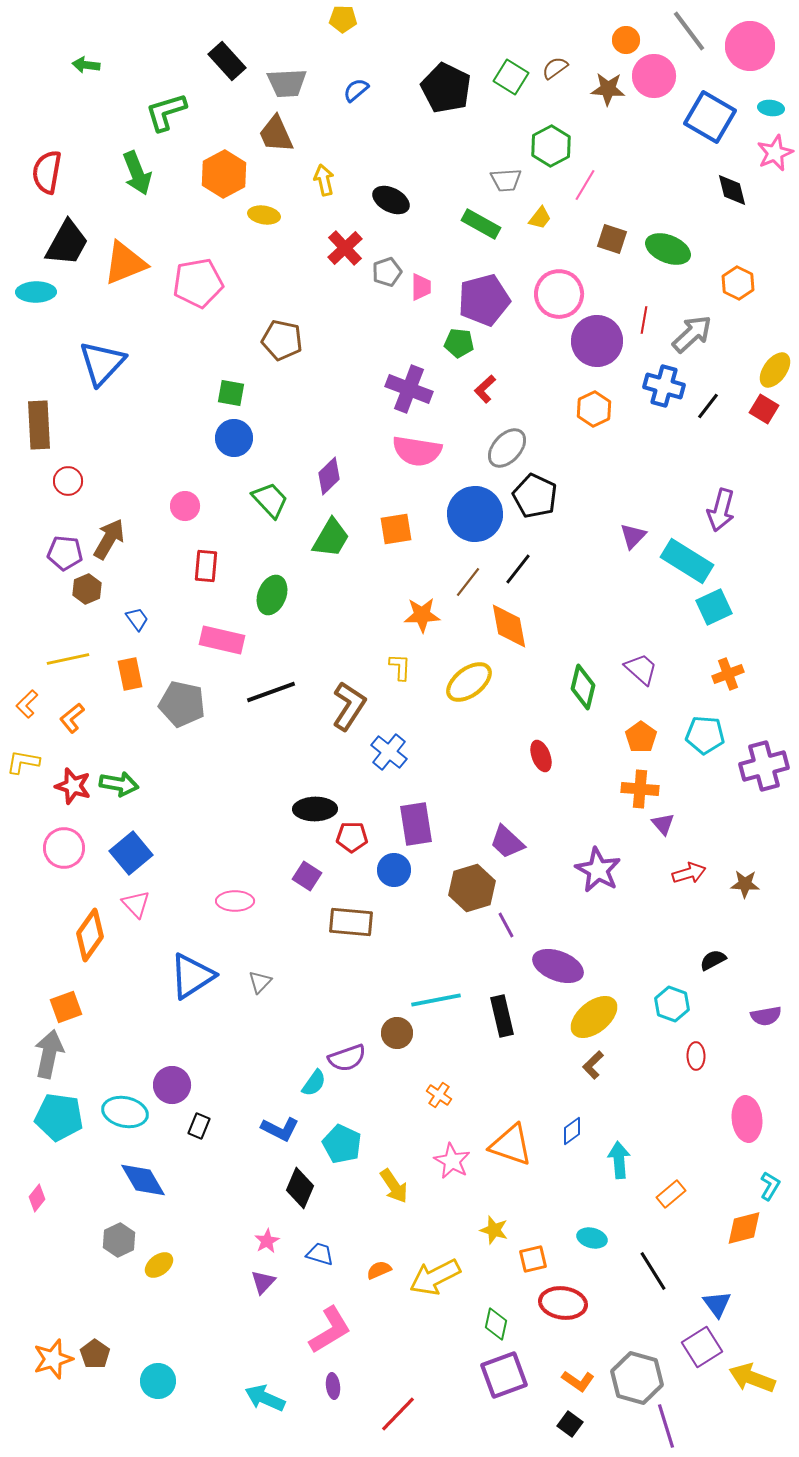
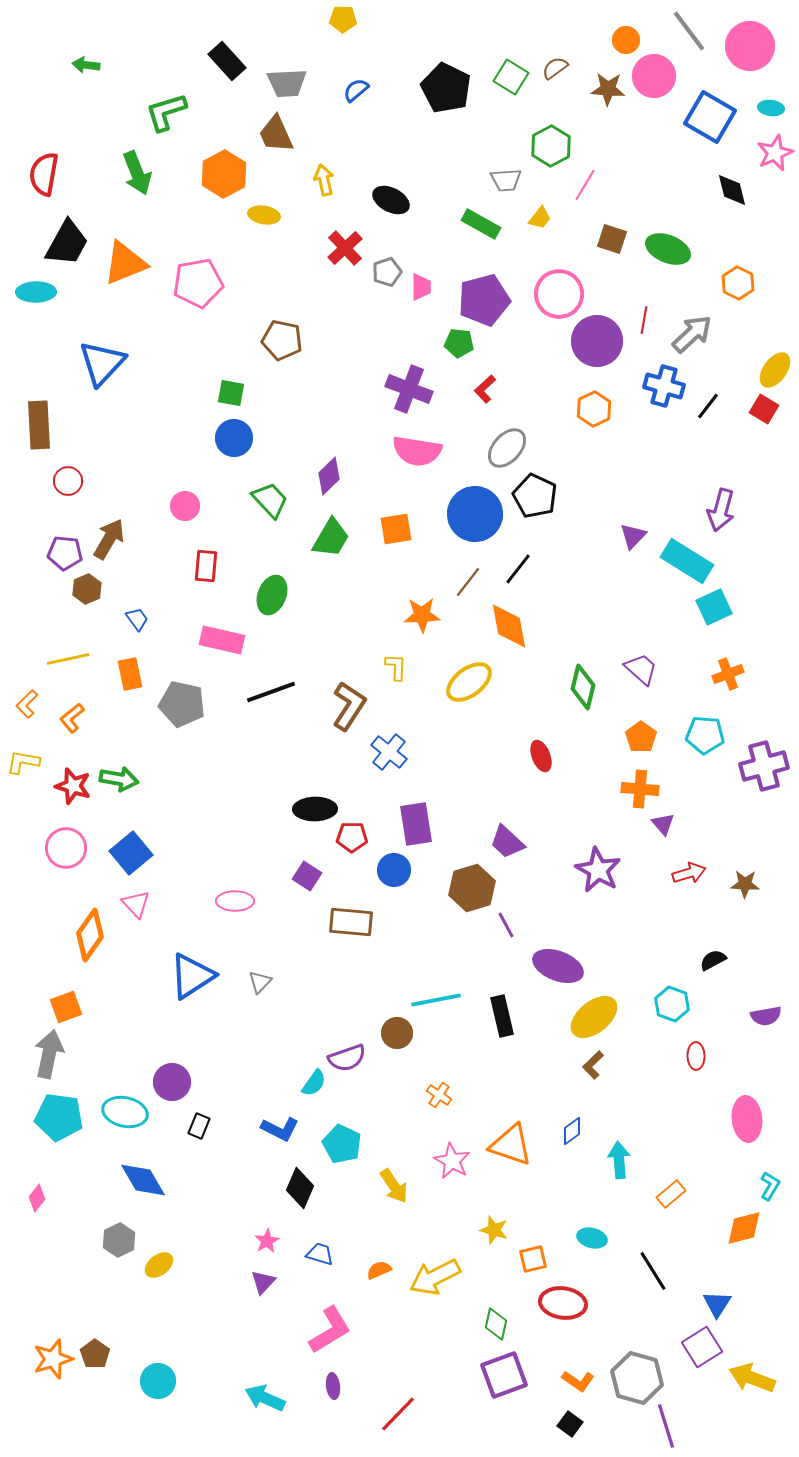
red semicircle at (47, 172): moved 3 px left, 2 px down
yellow L-shape at (400, 667): moved 4 px left
green arrow at (119, 784): moved 5 px up
pink circle at (64, 848): moved 2 px right
purple circle at (172, 1085): moved 3 px up
blue triangle at (717, 1304): rotated 8 degrees clockwise
